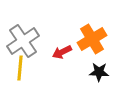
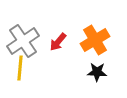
orange cross: moved 3 px right, 1 px down
red arrow: moved 4 px left, 10 px up; rotated 24 degrees counterclockwise
black star: moved 2 px left
